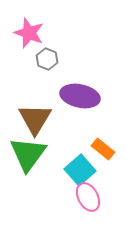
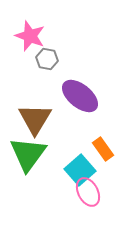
pink star: moved 1 px right, 3 px down
gray hexagon: rotated 10 degrees counterclockwise
purple ellipse: rotated 27 degrees clockwise
orange rectangle: rotated 15 degrees clockwise
pink ellipse: moved 5 px up
